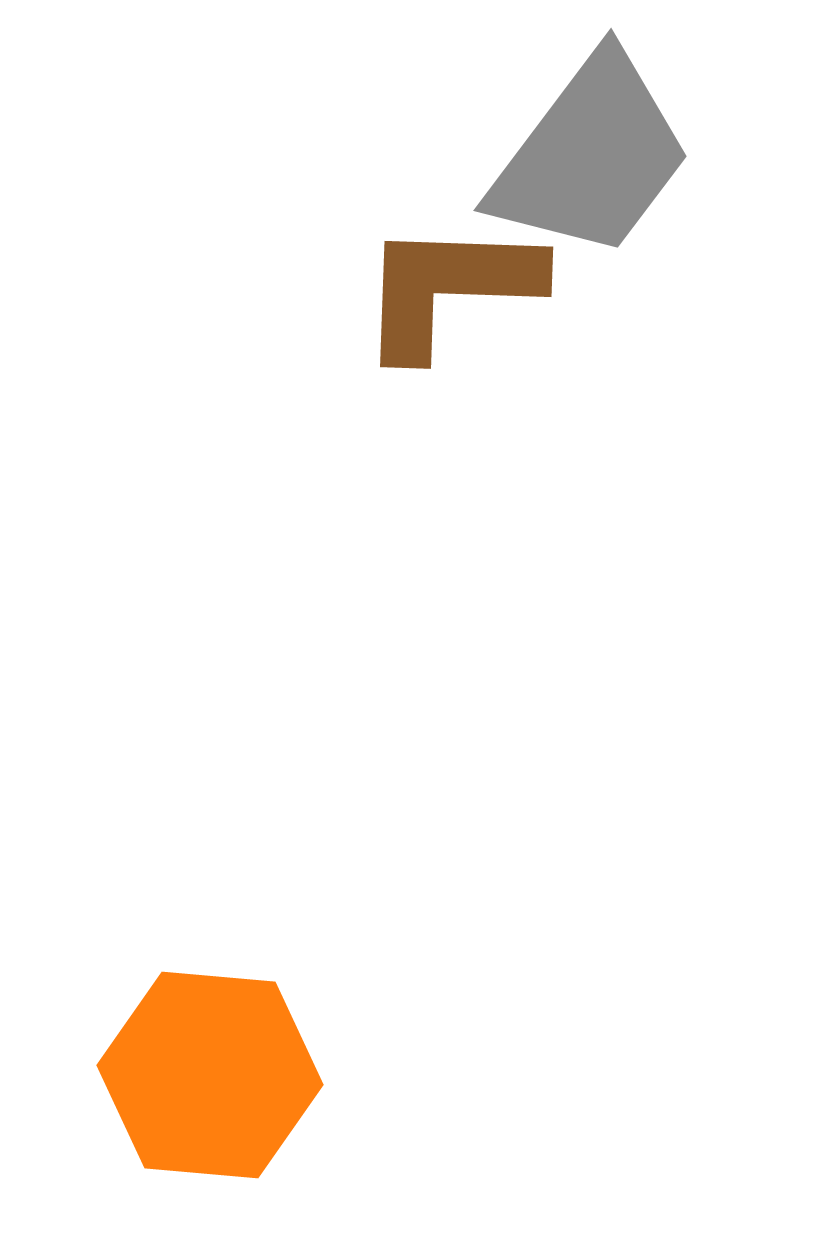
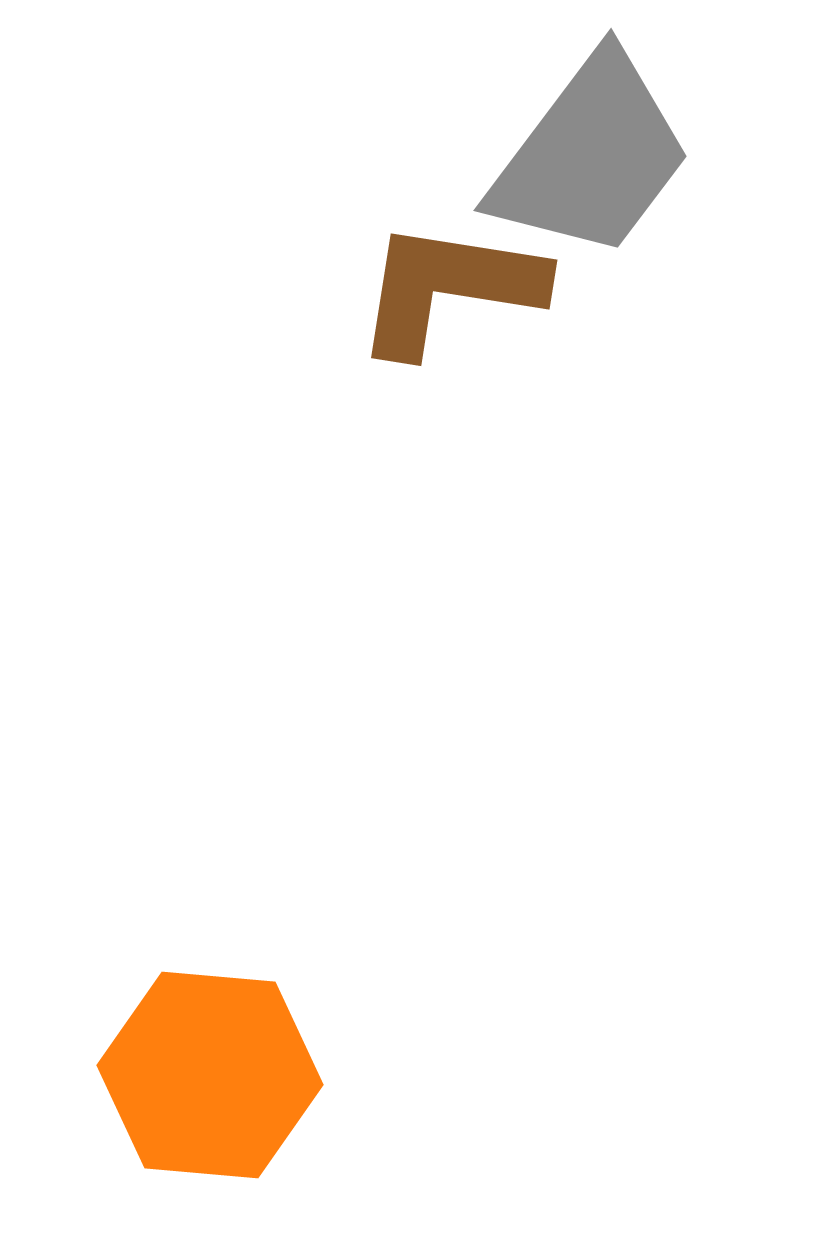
brown L-shape: rotated 7 degrees clockwise
